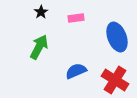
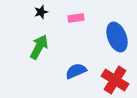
black star: rotated 16 degrees clockwise
